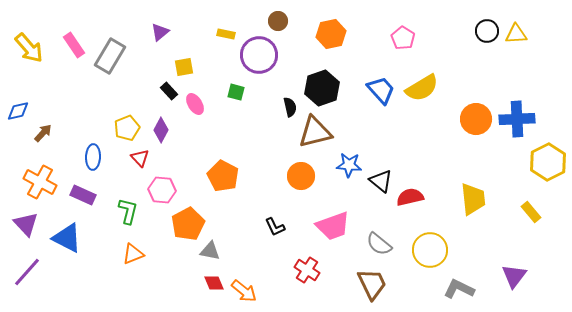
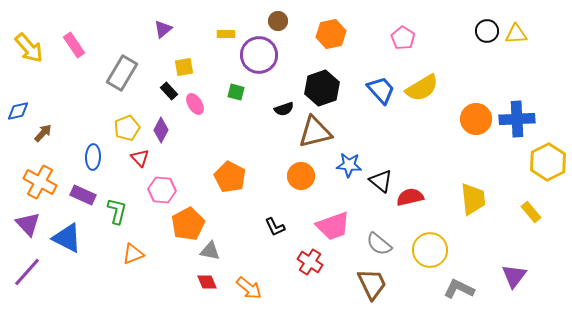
purple triangle at (160, 32): moved 3 px right, 3 px up
yellow rectangle at (226, 34): rotated 12 degrees counterclockwise
gray rectangle at (110, 56): moved 12 px right, 17 px down
black semicircle at (290, 107): moved 6 px left, 2 px down; rotated 84 degrees clockwise
orange pentagon at (223, 176): moved 7 px right, 1 px down
green L-shape at (128, 211): moved 11 px left
purple triangle at (26, 224): moved 2 px right
red cross at (307, 270): moved 3 px right, 8 px up
red diamond at (214, 283): moved 7 px left, 1 px up
orange arrow at (244, 291): moved 5 px right, 3 px up
